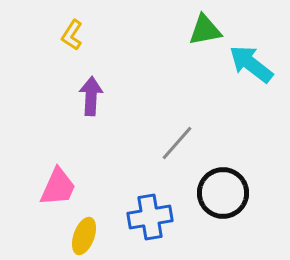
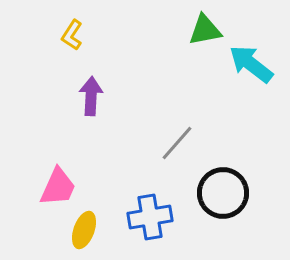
yellow ellipse: moved 6 px up
